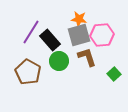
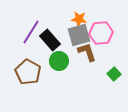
pink hexagon: moved 1 px left, 2 px up
brown L-shape: moved 5 px up
